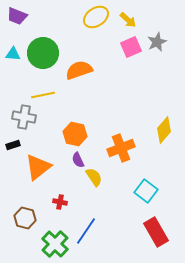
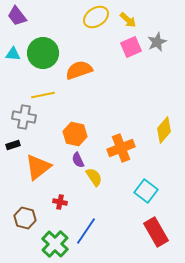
purple trapezoid: rotated 30 degrees clockwise
